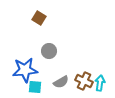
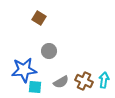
blue star: moved 1 px left
cyan arrow: moved 4 px right, 3 px up
